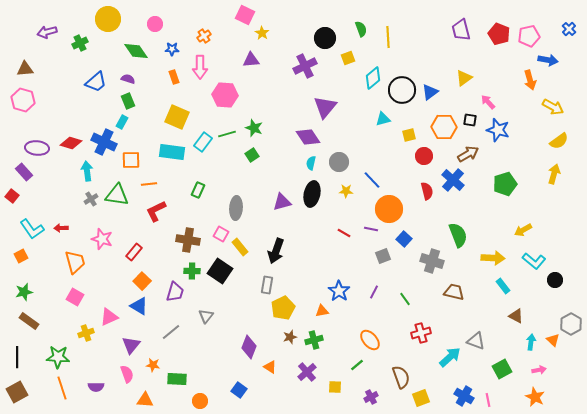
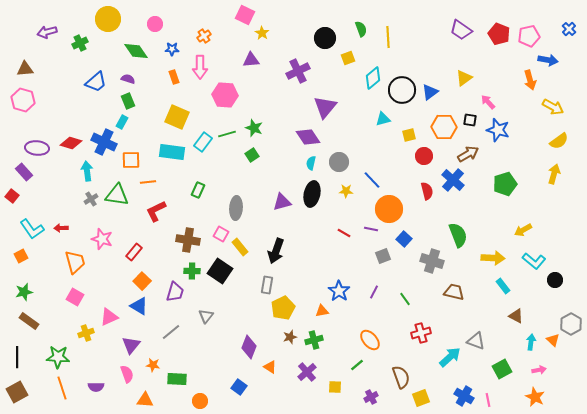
purple trapezoid at (461, 30): rotated 40 degrees counterclockwise
purple cross at (305, 66): moved 7 px left, 5 px down
orange line at (149, 184): moved 1 px left, 2 px up
blue square at (239, 390): moved 3 px up
